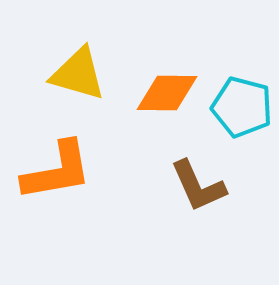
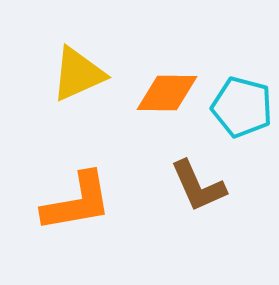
yellow triangle: rotated 40 degrees counterclockwise
orange L-shape: moved 20 px right, 31 px down
